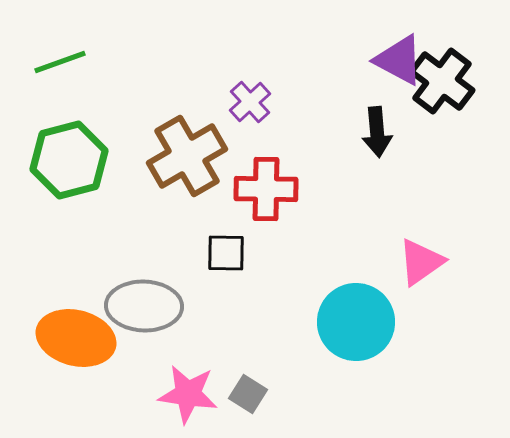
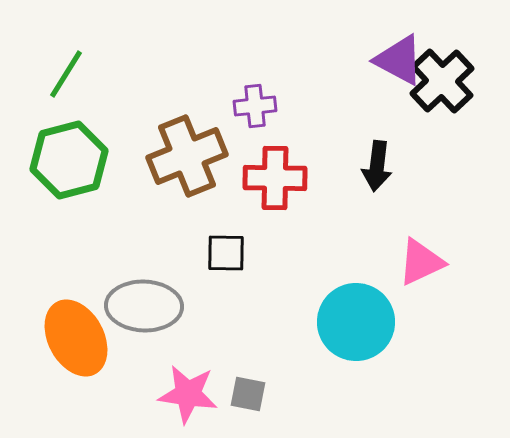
green line: moved 6 px right, 12 px down; rotated 38 degrees counterclockwise
black cross: rotated 10 degrees clockwise
purple cross: moved 5 px right, 4 px down; rotated 36 degrees clockwise
black arrow: moved 34 px down; rotated 12 degrees clockwise
brown cross: rotated 8 degrees clockwise
red cross: moved 9 px right, 11 px up
pink triangle: rotated 10 degrees clockwise
orange ellipse: rotated 48 degrees clockwise
gray square: rotated 21 degrees counterclockwise
